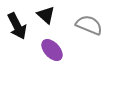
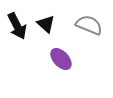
black triangle: moved 9 px down
purple ellipse: moved 9 px right, 9 px down
